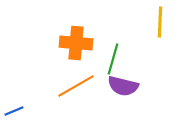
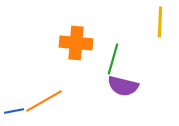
orange line: moved 32 px left, 15 px down
blue line: rotated 12 degrees clockwise
